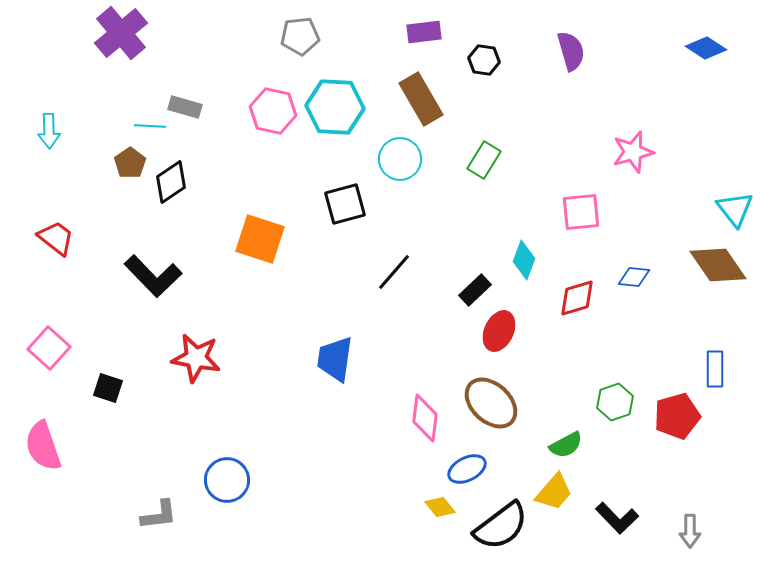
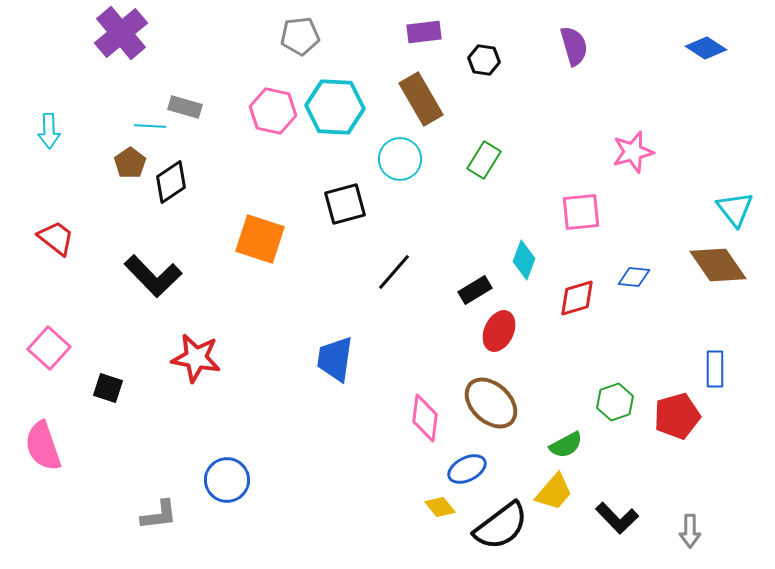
purple semicircle at (571, 51): moved 3 px right, 5 px up
black rectangle at (475, 290): rotated 12 degrees clockwise
